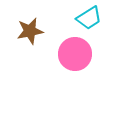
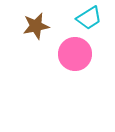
brown star: moved 6 px right, 5 px up
